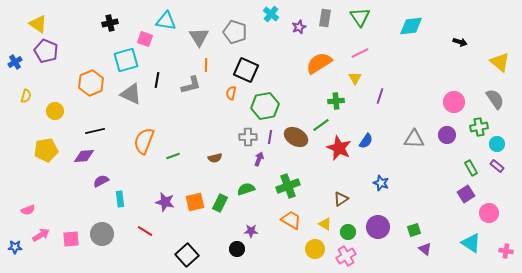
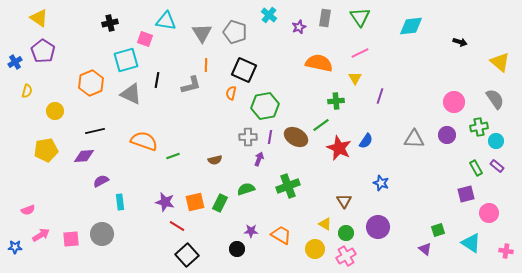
cyan cross at (271, 14): moved 2 px left, 1 px down
yellow triangle at (38, 24): moved 1 px right, 6 px up
gray triangle at (199, 37): moved 3 px right, 4 px up
purple pentagon at (46, 51): moved 3 px left; rotated 10 degrees clockwise
orange semicircle at (319, 63): rotated 44 degrees clockwise
black square at (246, 70): moved 2 px left
yellow semicircle at (26, 96): moved 1 px right, 5 px up
orange semicircle at (144, 141): rotated 88 degrees clockwise
cyan circle at (497, 144): moved 1 px left, 3 px up
brown semicircle at (215, 158): moved 2 px down
green rectangle at (471, 168): moved 5 px right
purple square at (466, 194): rotated 18 degrees clockwise
cyan rectangle at (120, 199): moved 3 px down
brown triangle at (341, 199): moved 3 px right, 2 px down; rotated 28 degrees counterclockwise
orange trapezoid at (291, 220): moved 10 px left, 15 px down
green square at (414, 230): moved 24 px right
red line at (145, 231): moved 32 px right, 5 px up
green circle at (348, 232): moved 2 px left, 1 px down
